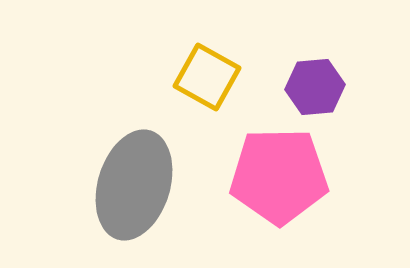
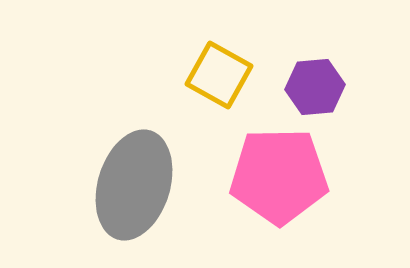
yellow square: moved 12 px right, 2 px up
